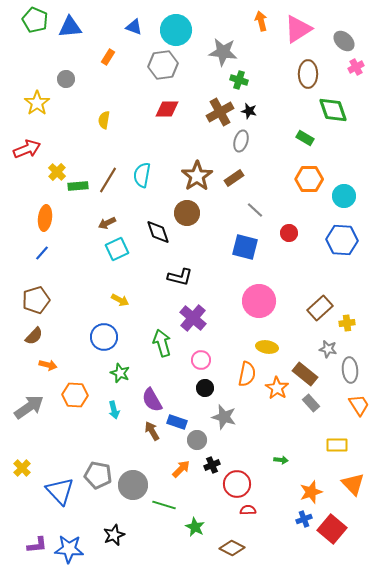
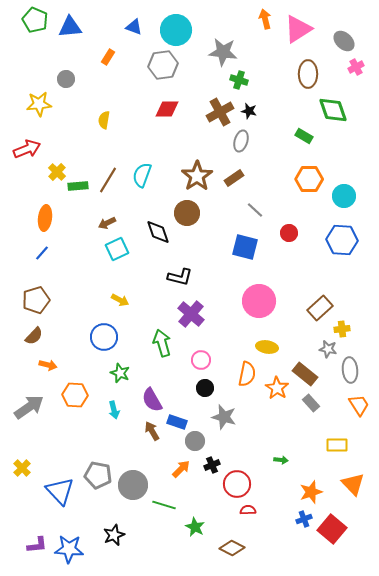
orange arrow at (261, 21): moved 4 px right, 2 px up
yellow star at (37, 103): moved 2 px right, 1 px down; rotated 30 degrees clockwise
green rectangle at (305, 138): moved 1 px left, 2 px up
cyan semicircle at (142, 175): rotated 10 degrees clockwise
purple cross at (193, 318): moved 2 px left, 4 px up
yellow cross at (347, 323): moved 5 px left, 6 px down
gray circle at (197, 440): moved 2 px left, 1 px down
